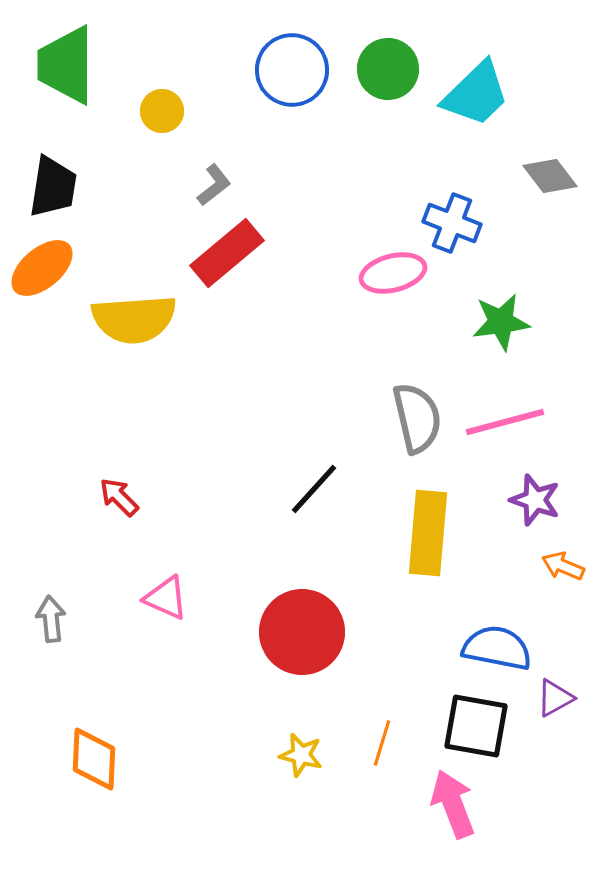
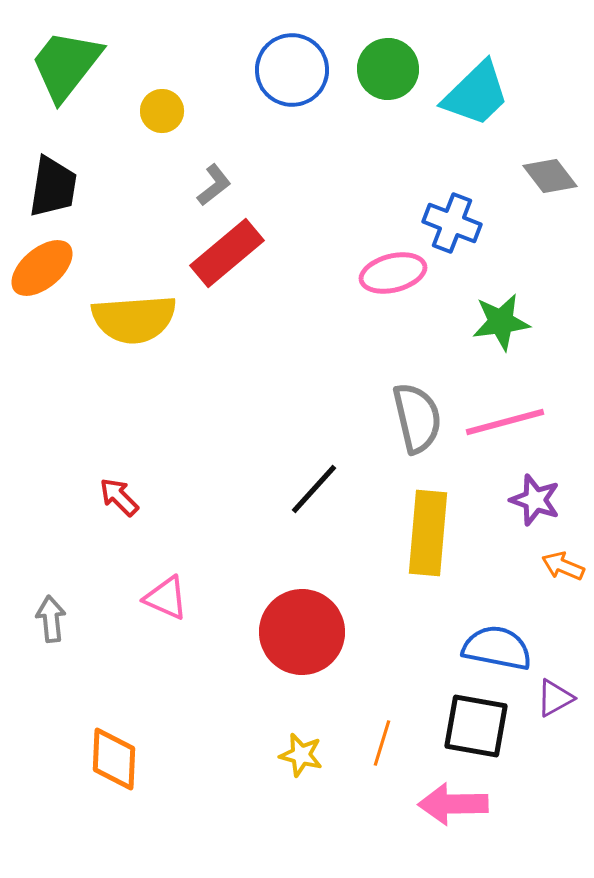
green trapezoid: rotated 38 degrees clockwise
orange diamond: moved 20 px right
pink arrow: rotated 70 degrees counterclockwise
